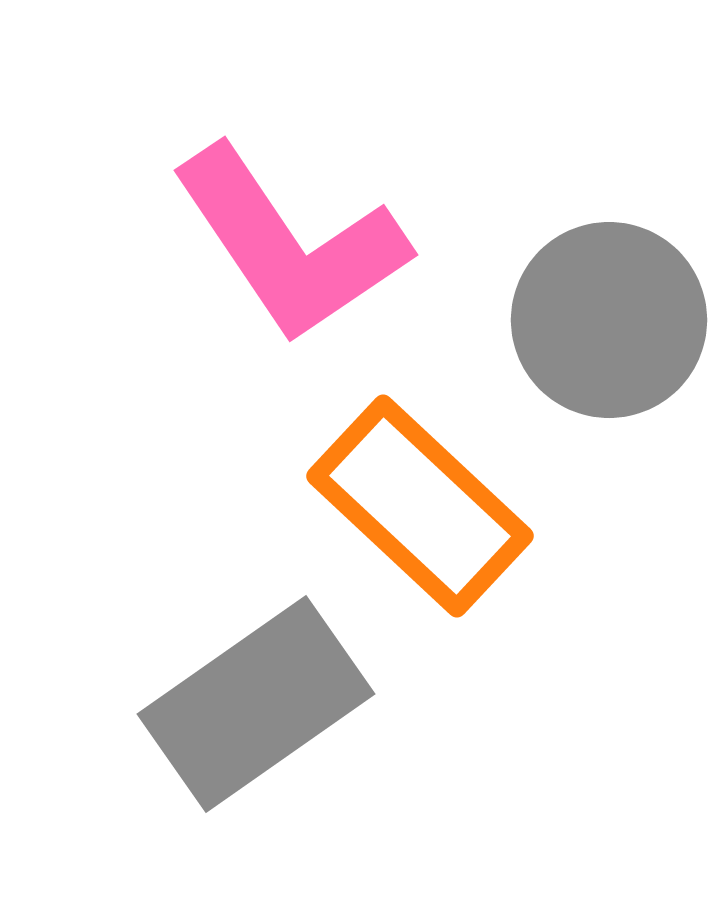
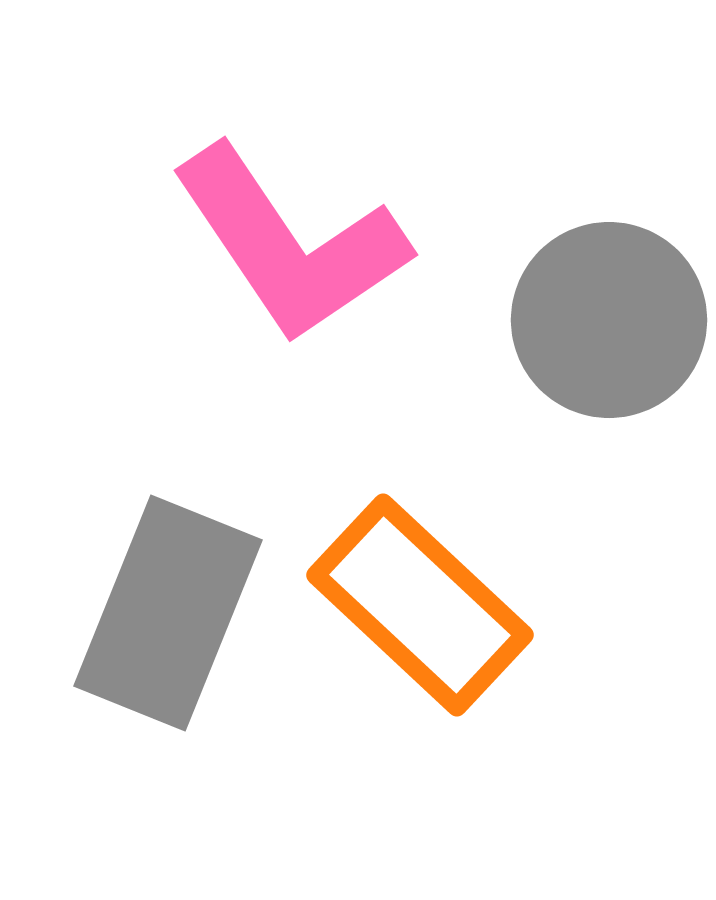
orange rectangle: moved 99 px down
gray rectangle: moved 88 px left, 91 px up; rotated 33 degrees counterclockwise
